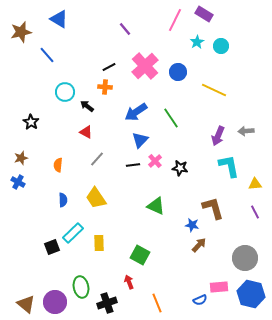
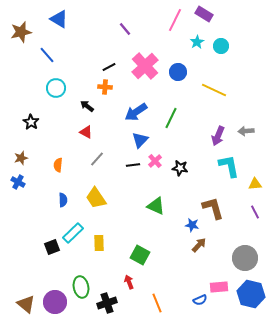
cyan circle at (65, 92): moved 9 px left, 4 px up
green line at (171, 118): rotated 60 degrees clockwise
